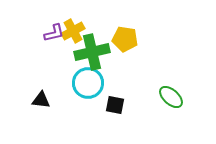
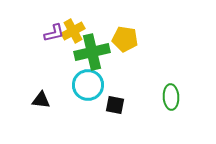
cyan circle: moved 2 px down
green ellipse: rotated 45 degrees clockwise
